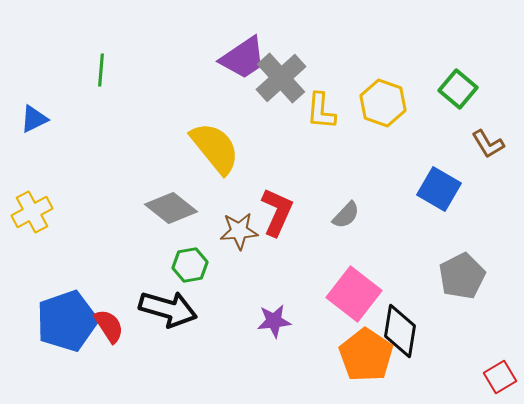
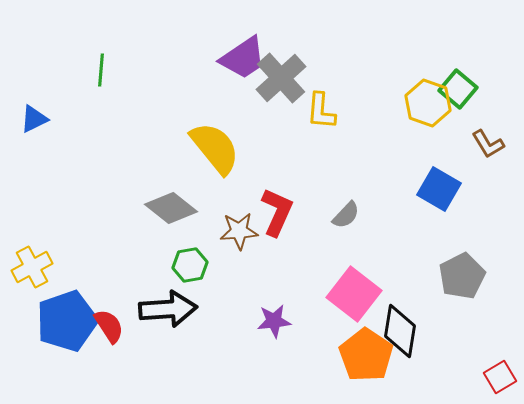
yellow hexagon: moved 45 px right
yellow cross: moved 55 px down
black arrow: rotated 20 degrees counterclockwise
